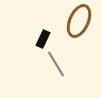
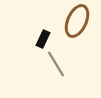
brown ellipse: moved 2 px left
